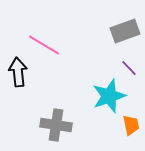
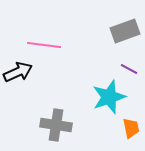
pink line: rotated 24 degrees counterclockwise
purple line: moved 1 px down; rotated 18 degrees counterclockwise
black arrow: rotated 72 degrees clockwise
cyan star: moved 1 px down
orange trapezoid: moved 3 px down
